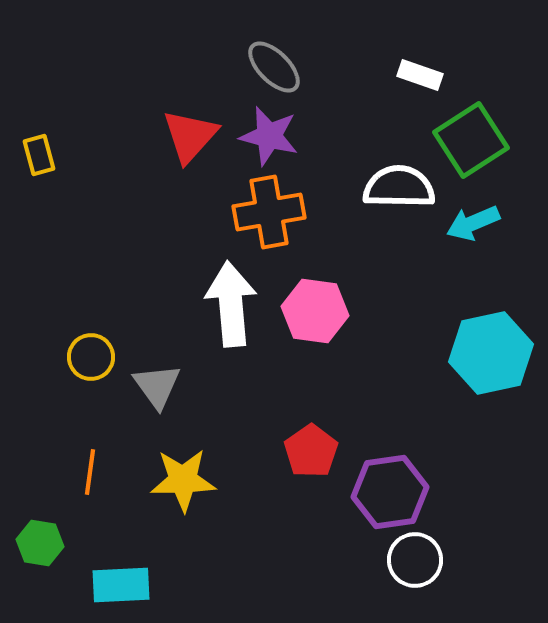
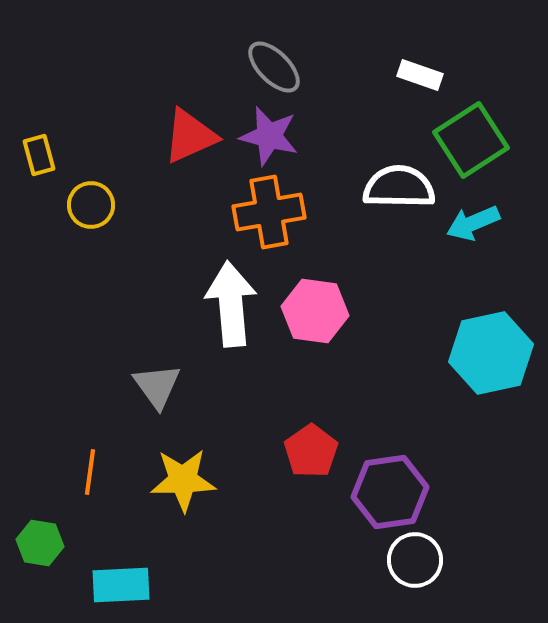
red triangle: rotated 24 degrees clockwise
yellow circle: moved 152 px up
